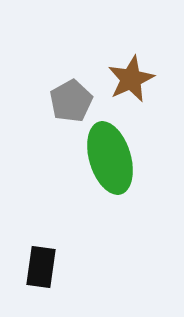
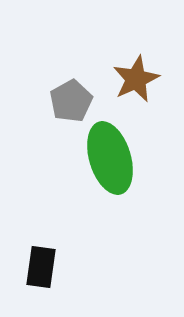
brown star: moved 5 px right
